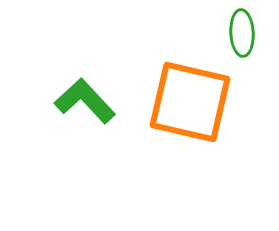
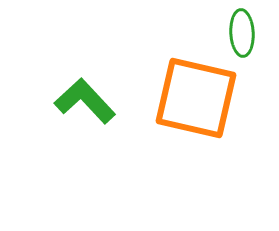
orange square: moved 6 px right, 4 px up
